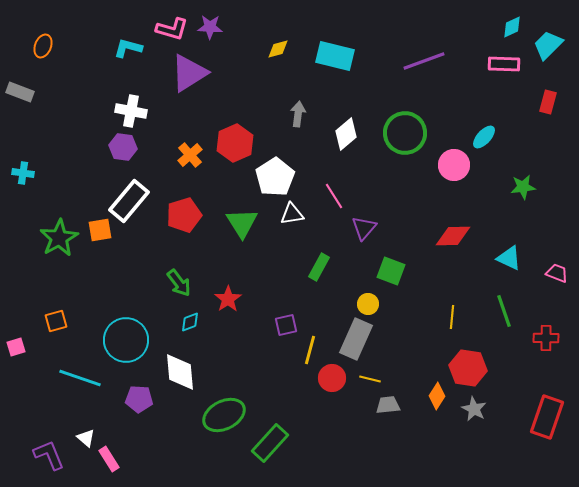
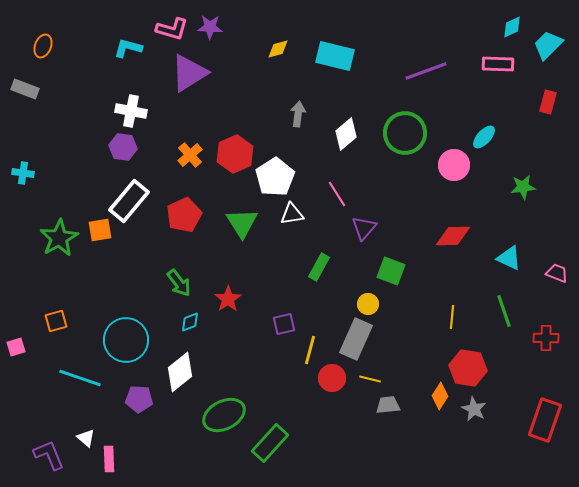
purple line at (424, 61): moved 2 px right, 10 px down
pink rectangle at (504, 64): moved 6 px left
gray rectangle at (20, 92): moved 5 px right, 3 px up
red hexagon at (235, 143): moved 11 px down
pink line at (334, 196): moved 3 px right, 2 px up
red pentagon at (184, 215): rotated 8 degrees counterclockwise
purple square at (286, 325): moved 2 px left, 1 px up
white diamond at (180, 372): rotated 57 degrees clockwise
orange diamond at (437, 396): moved 3 px right
red rectangle at (547, 417): moved 2 px left, 3 px down
pink rectangle at (109, 459): rotated 30 degrees clockwise
